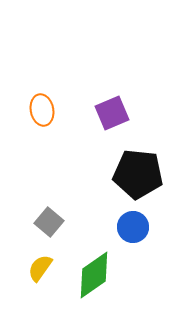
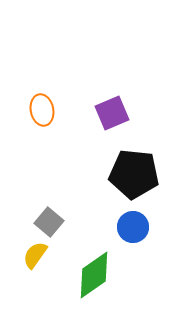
black pentagon: moved 4 px left
yellow semicircle: moved 5 px left, 13 px up
